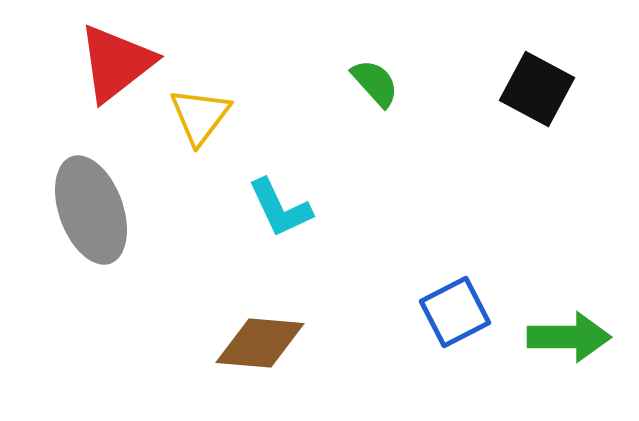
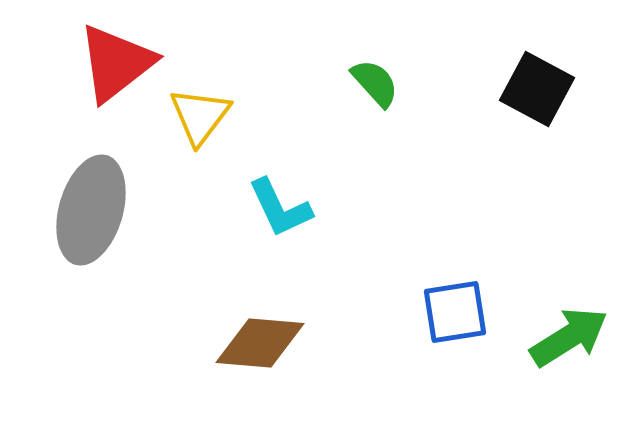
gray ellipse: rotated 36 degrees clockwise
blue square: rotated 18 degrees clockwise
green arrow: rotated 32 degrees counterclockwise
